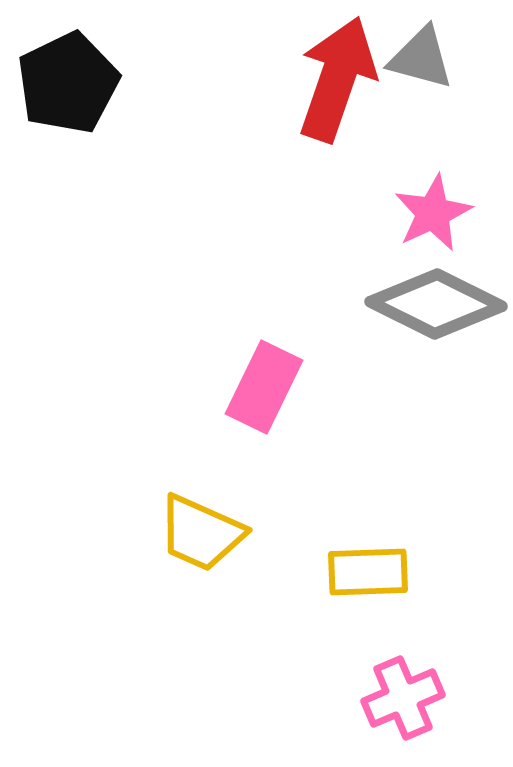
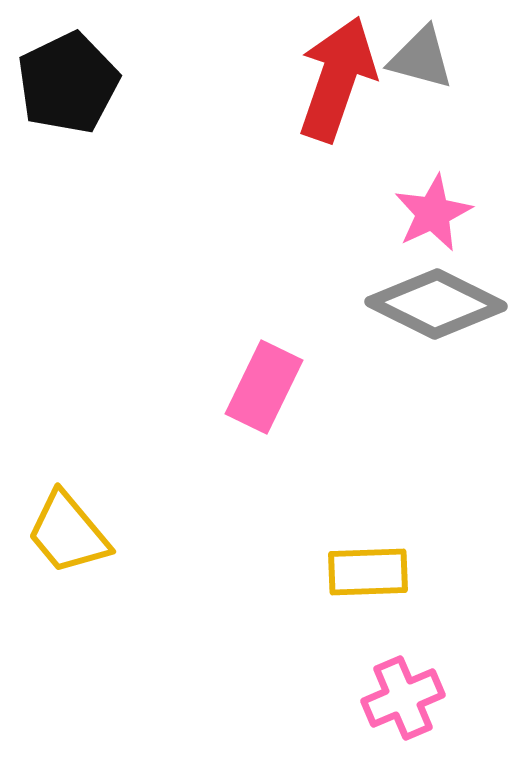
yellow trapezoid: moved 133 px left; rotated 26 degrees clockwise
